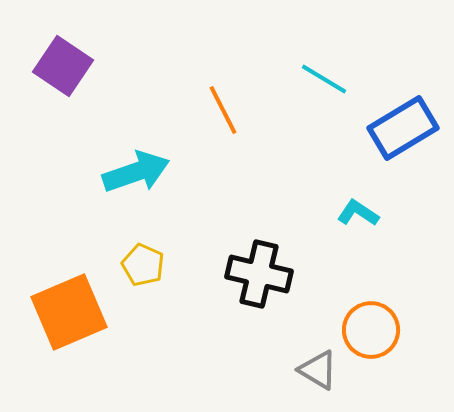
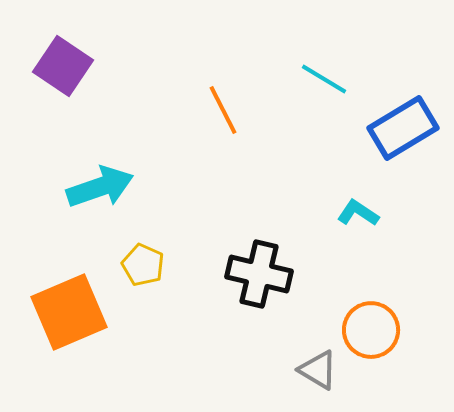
cyan arrow: moved 36 px left, 15 px down
